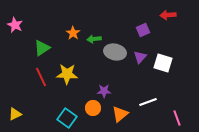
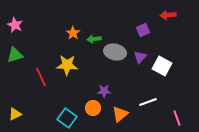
green triangle: moved 27 px left, 7 px down; rotated 18 degrees clockwise
white square: moved 1 px left, 3 px down; rotated 12 degrees clockwise
yellow star: moved 9 px up
